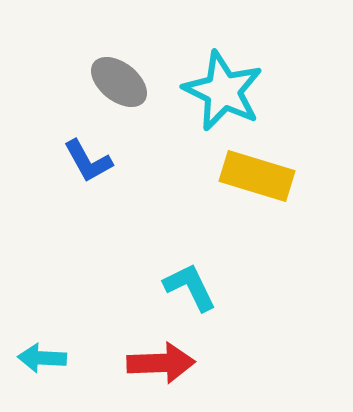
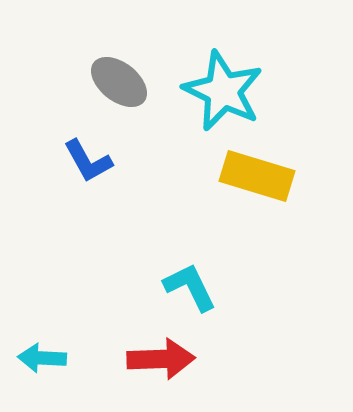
red arrow: moved 4 px up
